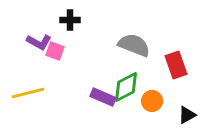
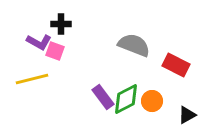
black cross: moved 9 px left, 4 px down
red rectangle: rotated 44 degrees counterclockwise
green diamond: moved 12 px down
yellow line: moved 4 px right, 14 px up
purple rectangle: rotated 30 degrees clockwise
